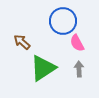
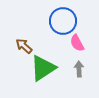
brown arrow: moved 2 px right, 4 px down
